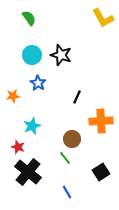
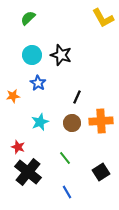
green semicircle: moved 1 px left; rotated 98 degrees counterclockwise
cyan star: moved 8 px right, 4 px up
brown circle: moved 16 px up
